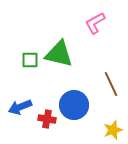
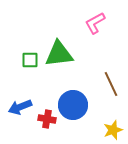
green triangle: rotated 20 degrees counterclockwise
blue circle: moved 1 px left
